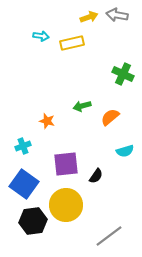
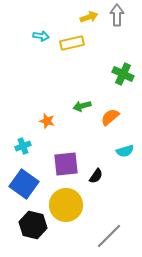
gray arrow: rotated 80 degrees clockwise
black hexagon: moved 4 px down; rotated 20 degrees clockwise
gray line: rotated 8 degrees counterclockwise
